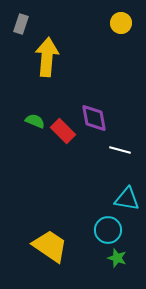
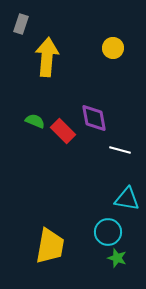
yellow circle: moved 8 px left, 25 px down
cyan circle: moved 2 px down
yellow trapezoid: rotated 66 degrees clockwise
